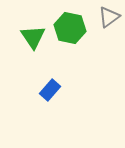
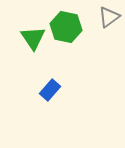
green hexagon: moved 4 px left, 1 px up
green triangle: moved 1 px down
